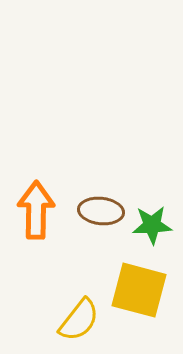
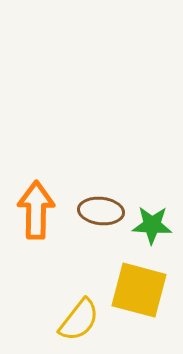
green star: rotated 6 degrees clockwise
